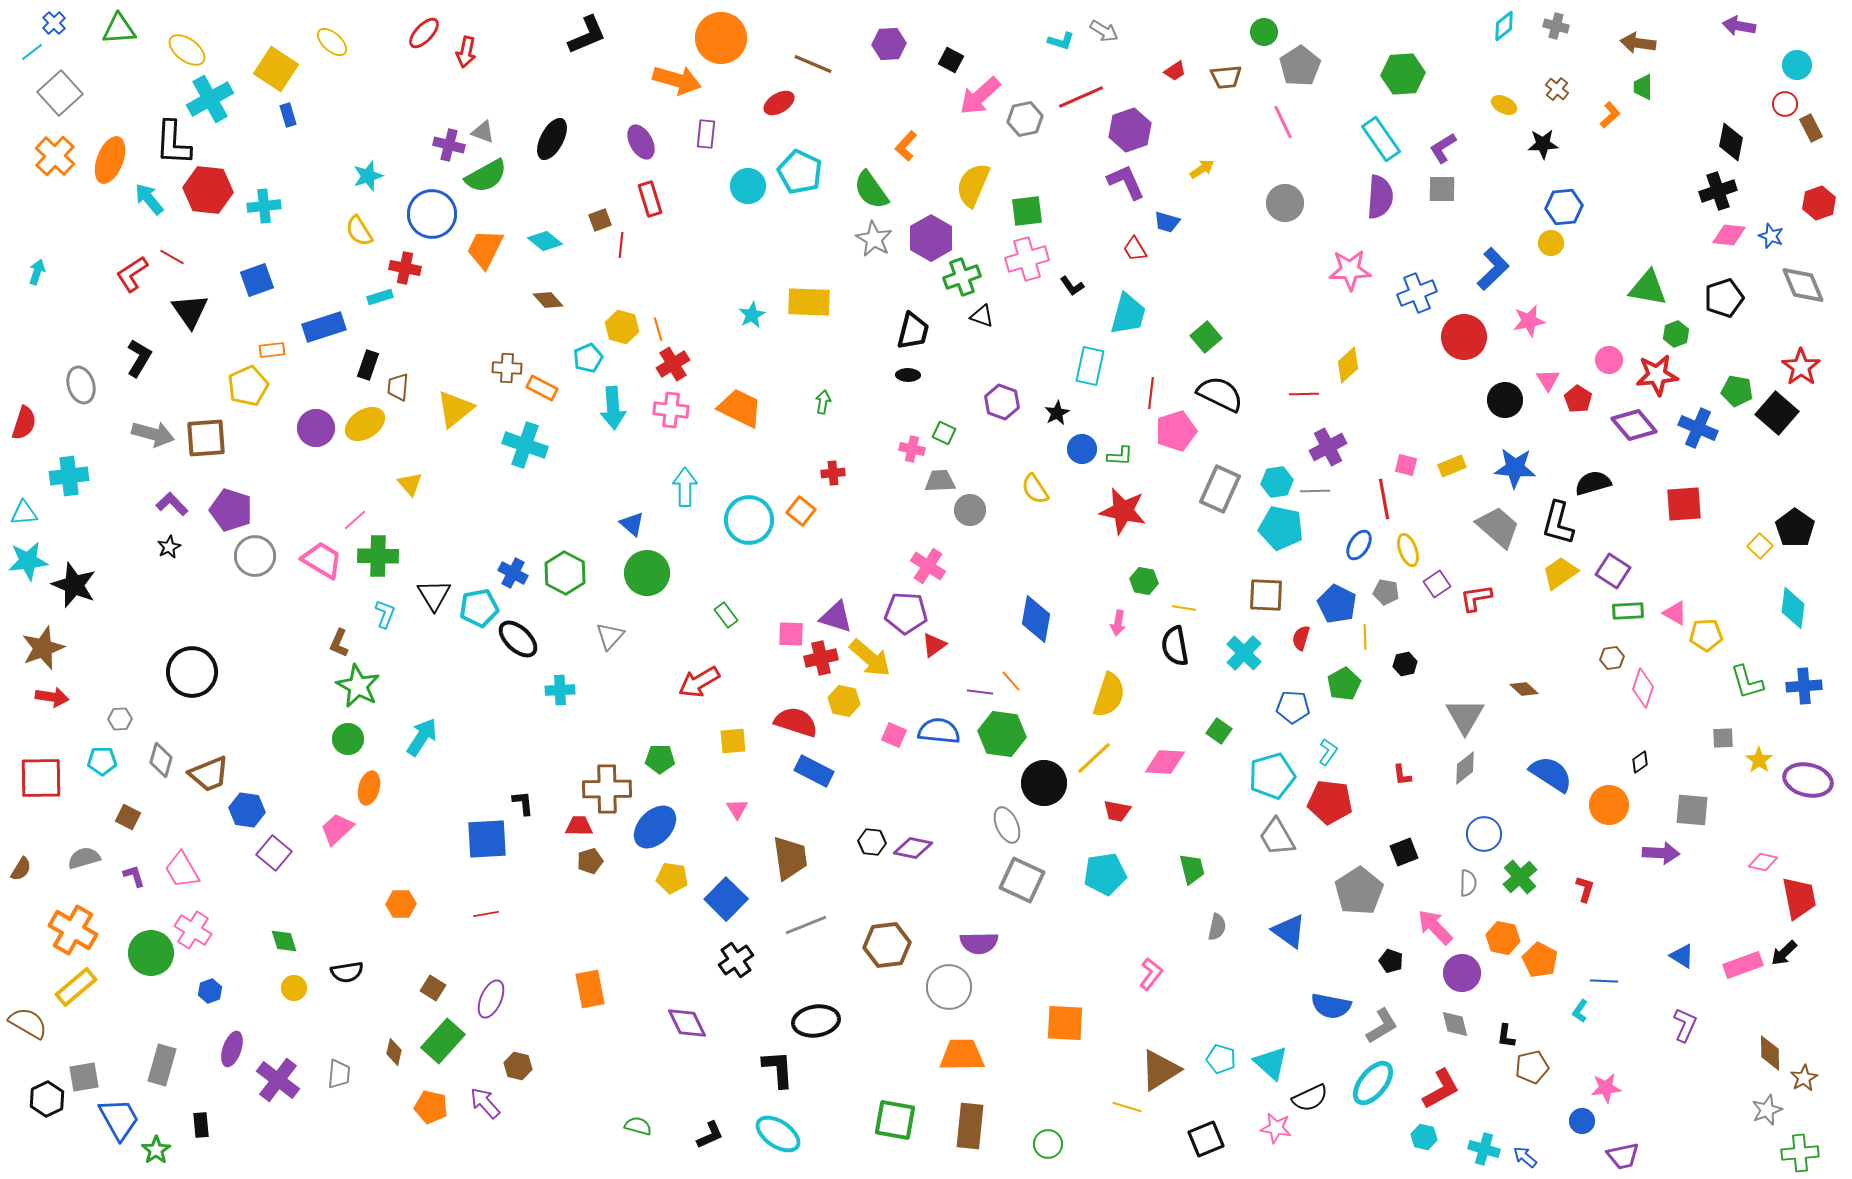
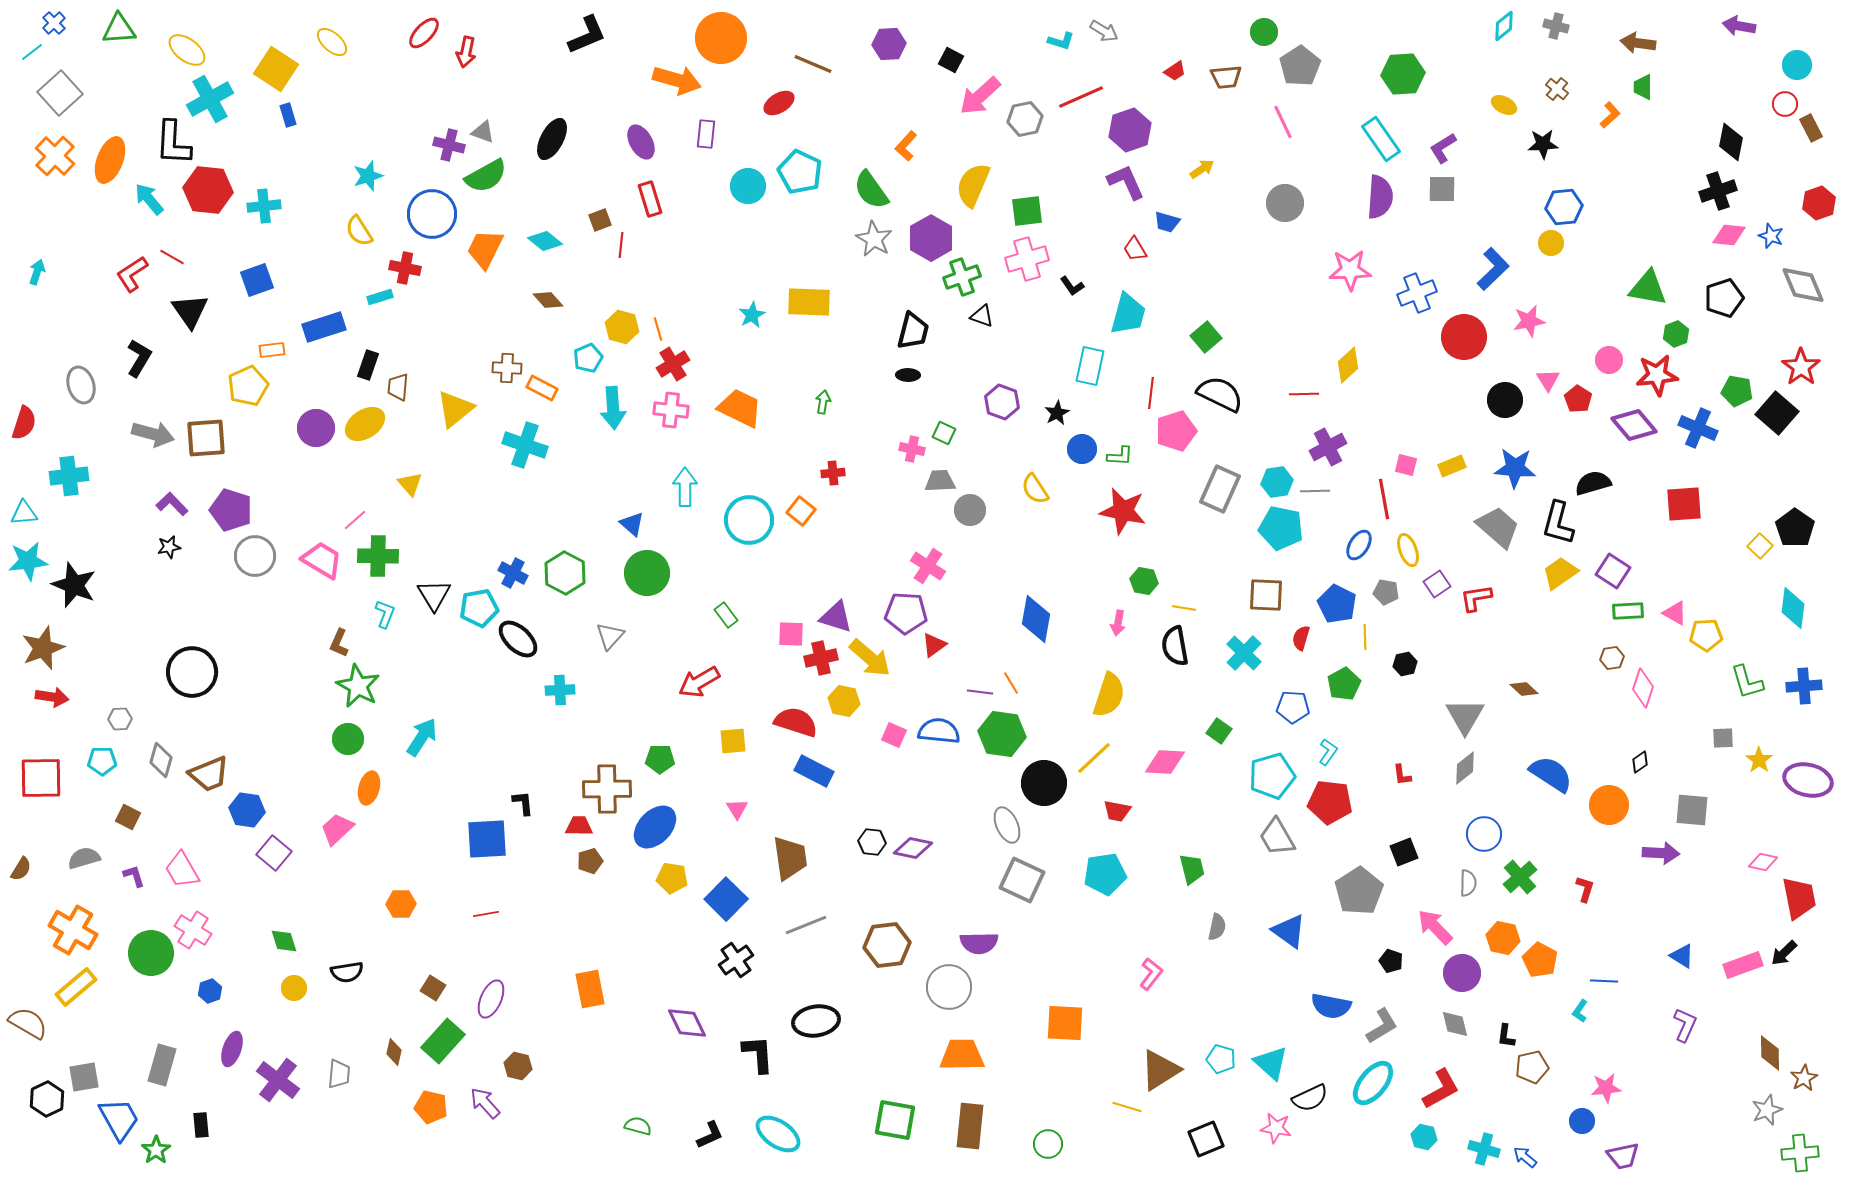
black star at (169, 547): rotated 15 degrees clockwise
orange line at (1011, 681): moved 2 px down; rotated 10 degrees clockwise
black L-shape at (778, 1069): moved 20 px left, 15 px up
